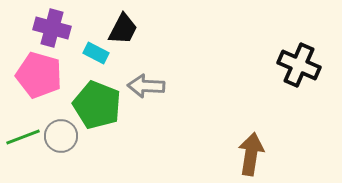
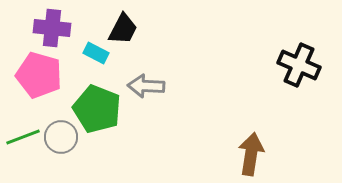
purple cross: rotated 9 degrees counterclockwise
green pentagon: moved 4 px down
gray circle: moved 1 px down
